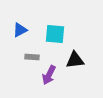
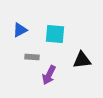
black triangle: moved 7 px right
